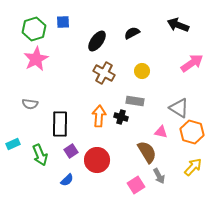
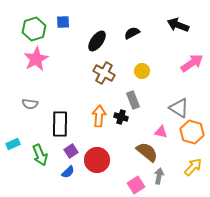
gray rectangle: moved 2 px left, 1 px up; rotated 60 degrees clockwise
brown semicircle: rotated 20 degrees counterclockwise
gray arrow: rotated 140 degrees counterclockwise
blue semicircle: moved 1 px right, 8 px up
